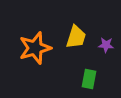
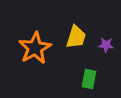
orange star: rotated 12 degrees counterclockwise
